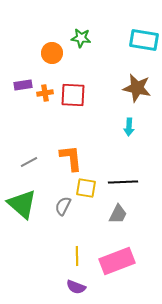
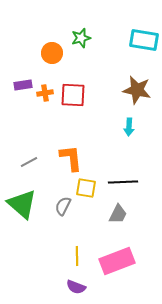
green star: rotated 24 degrees counterclockwise
brown star: moved 2 px down
